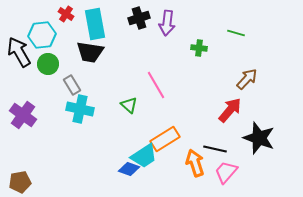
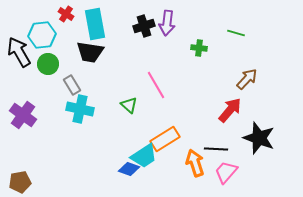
black cross: moved 5 px right, 8 px down
black line: moved 1 px right; rotated 10 degrees counterclockwise
